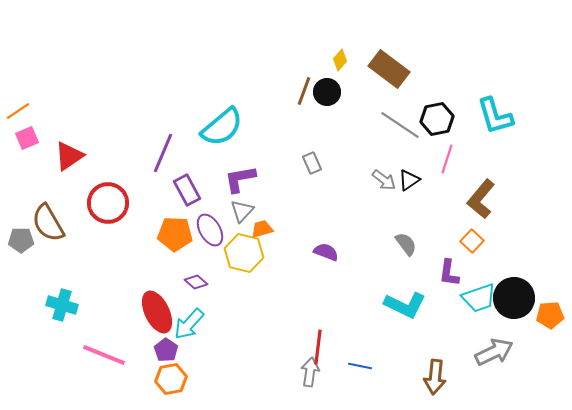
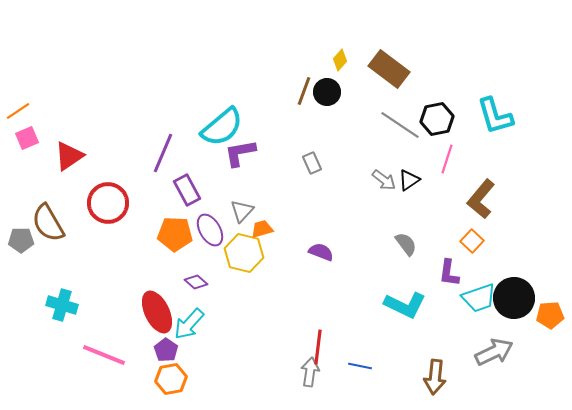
purple L-shape at (240, 179): moved 26 px up
purple semicircle at (326, 252): moved 5 px left
